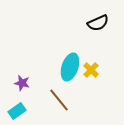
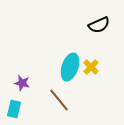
black semicircle: moved 1 px right, 2 px down
yellow cross: moved 3 px up
cyan rectangle: moved 3 px left, 2 px up; rotated 42 degrees counterclockwise
